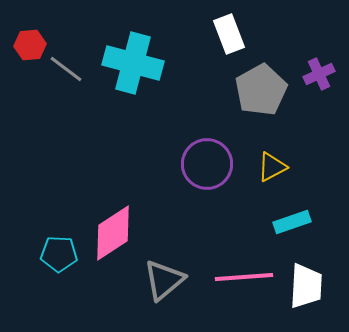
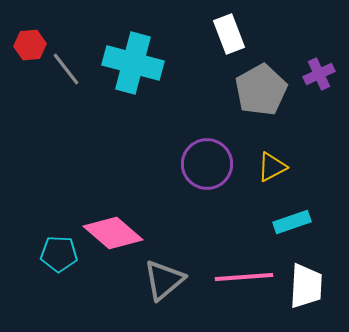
gray line: rotated 15 degrees clockwise
pink diamond: rotated 74 degrees clockwise
